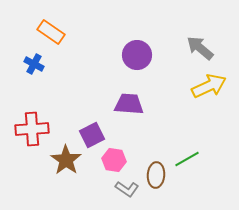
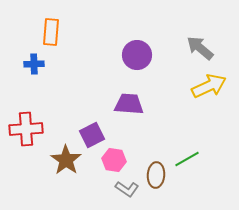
orange rectangle: rotated 60 degrees clockwise
blue cross: rotated 30 degrees counterclockwise
red cross: moved 6 px left
